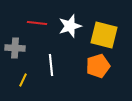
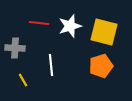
red line: moved 2 px right
yellow square: moved 3 px up
orange pentagon: moved 3 px right
yellow line: rotated 56 degrees counterclockwise
